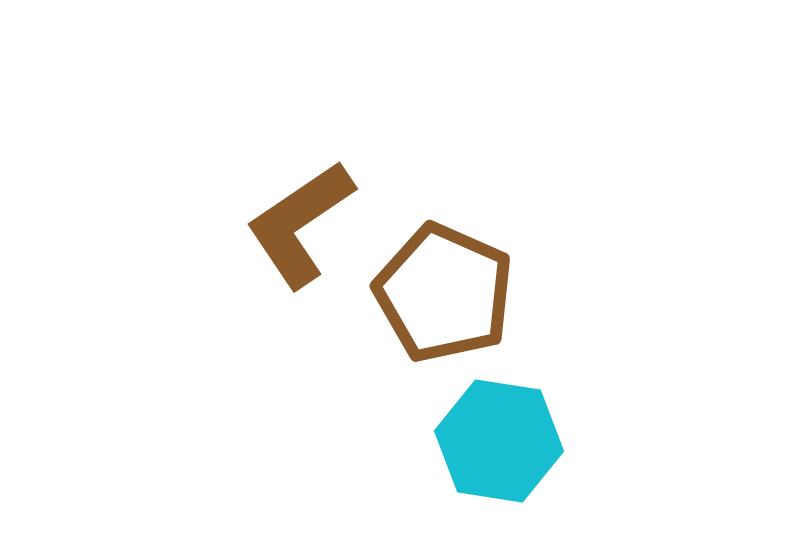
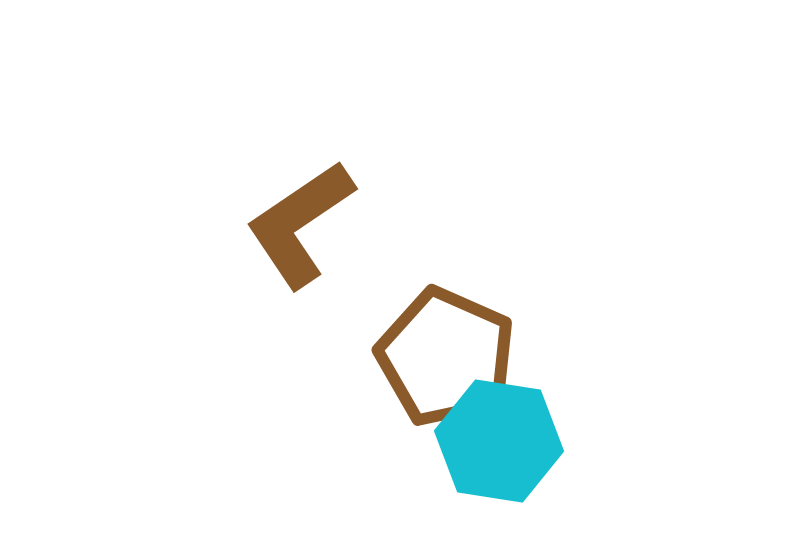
brown pentagon: moved 2 px right, 64 px down
